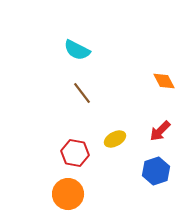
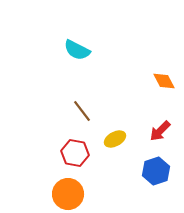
brown line: moved 18 px down
